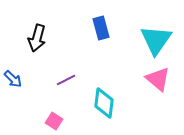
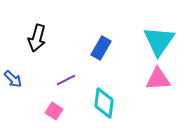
blue rectangle: moved 20 px down; rotated 45 degrees clockwise
cyan triangle: moved 3 px right, 1 px down
pink triangle: rotated 44 degrees counterclockwise
pink square: moved 10 px up
